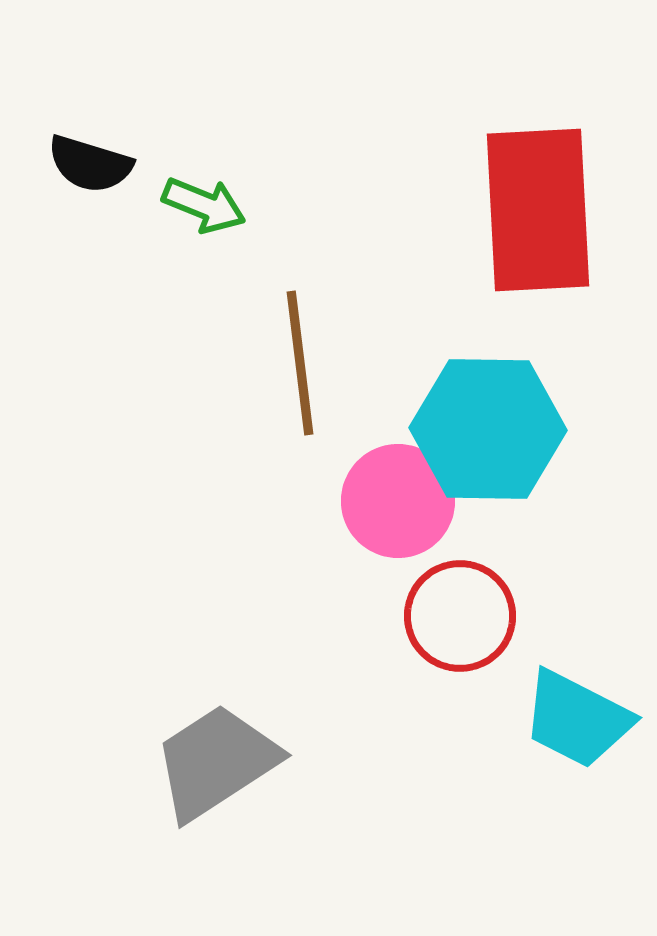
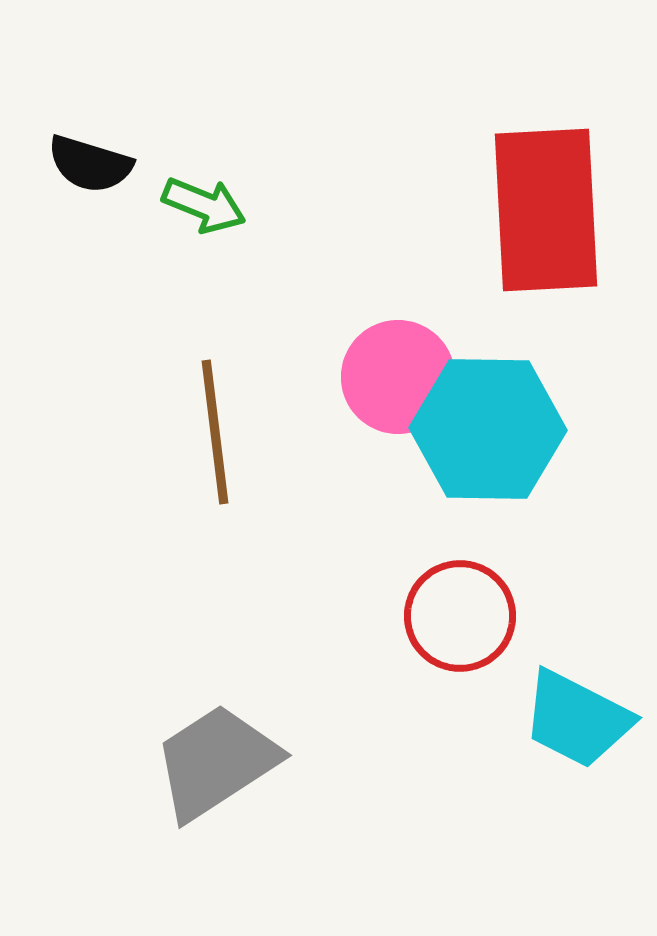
red rectangle: moved 8 px right
brown line: moved 85 px left, 69 px down
pink circle: moved 124 px up
